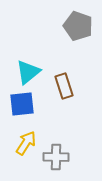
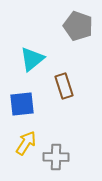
cyan triangle: moved 4 px right, 13 px up
